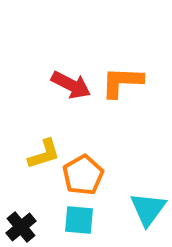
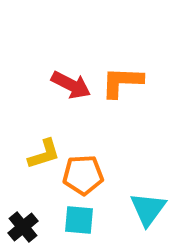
orange pentagon: rotated 27 degrees clockwise
black cross: moved 2 px right
